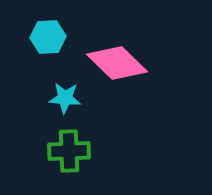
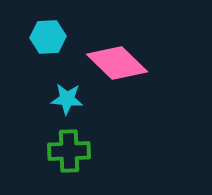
cyan star: moved 2 px right, 1 px down
